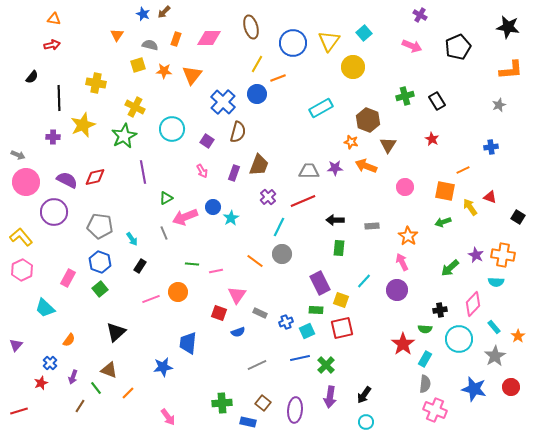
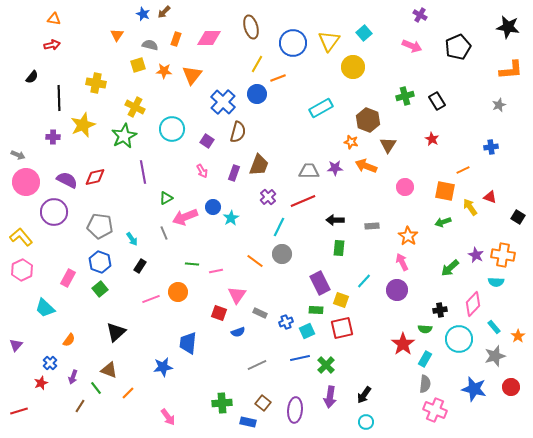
gray star at (495, 356): rotated 15 degrees clockwise
